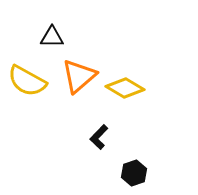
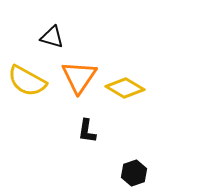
black triangle: rotated 15 degrees clockwise
orange triangle: moved 1 px down; rotated 15 degrees counterclockwise
black L-shape: moved 12 px left, 6 px up; rotated 35 degrees counterclockwise
